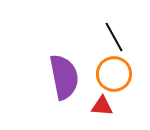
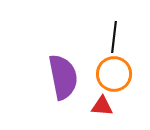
black line: rotated 36 degrees clockwise
purple semicircle: moved 1 px left
